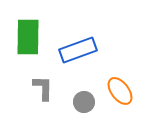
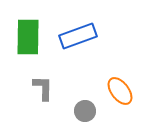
blue rectangle: moved 14 px up
gray circle: moved 1 px right, 9 px down
